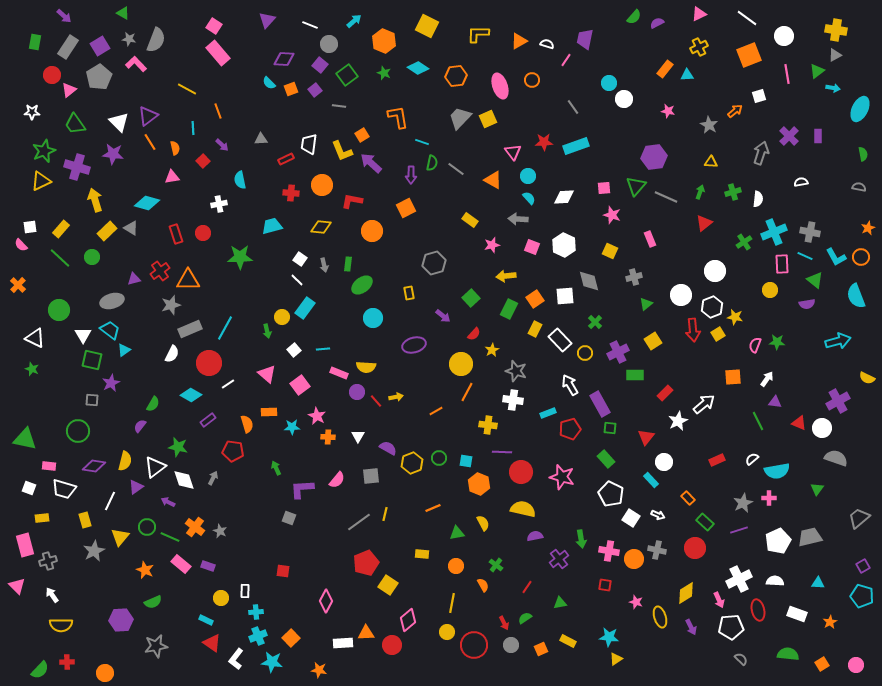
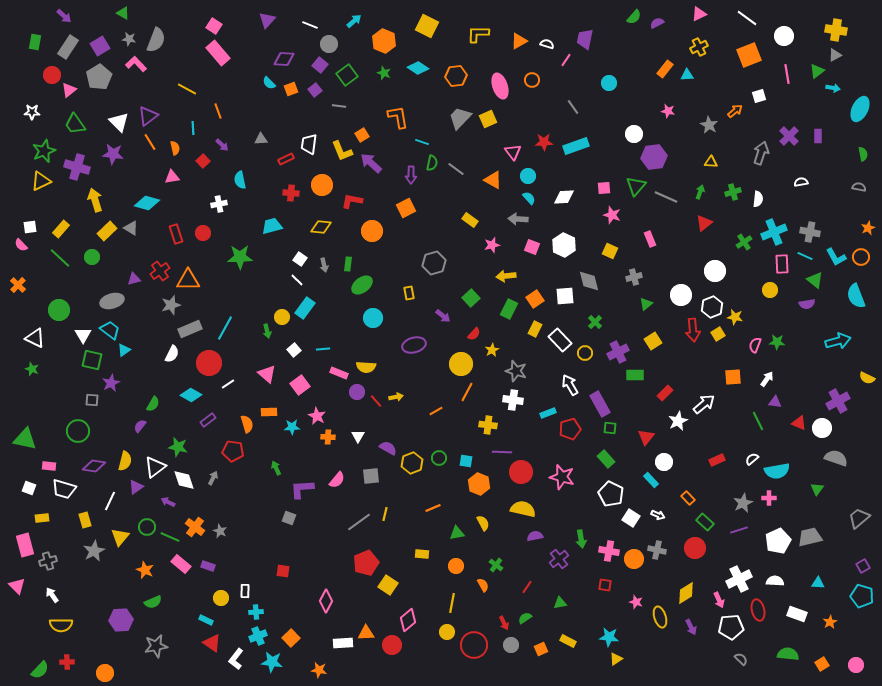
white circle at (624, 99): moved 10 px right, 35 px down
